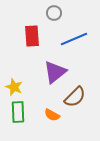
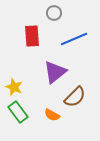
green rectangle: rotated 35 degrees counterclockwise
